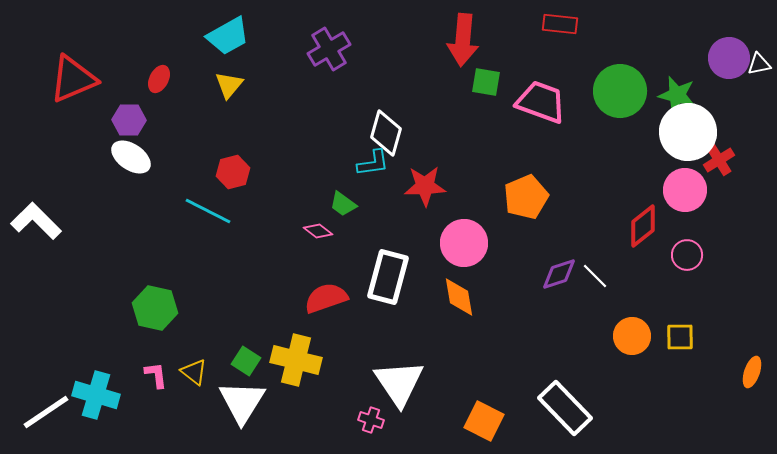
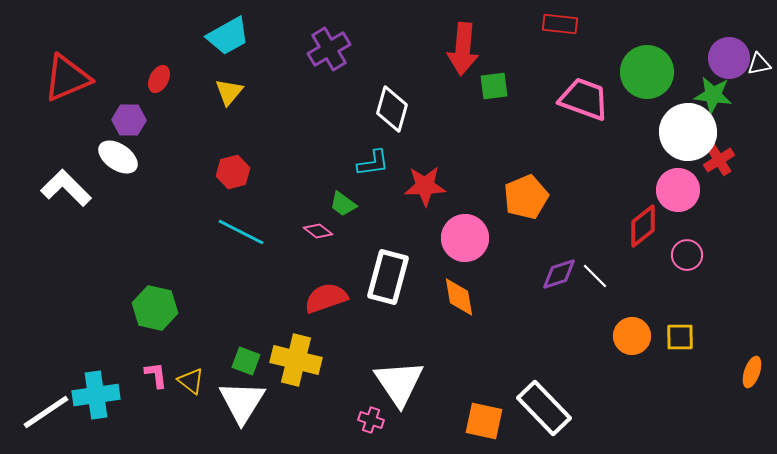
red arrow at (463, 40): moved 9 px down
red triangle at (73, 79): moved 6 px left, 1 px up
green square at (486, 82): moved 8 px right, 4 px down; rotated 16 degrees counterclockwise
yellow triangle at (229, 85): moved 7 px down
green circle at (620, 91): moved 27 px right, 19 px up
green star at (677, 95): moved 36 px right; rotated 6 degrees counterclockwise
pink trapezoid at (541, 102): moved 43 px right, 3 px up
white diamond at (386, 133): moved 6 px right, 24 px up
white ellipse at (131, 157): moved 13 px left
pink circle at (685, 190): moved 7 px left
cyan line at (208, 211): moved 33 px right, 21 px down
white L-shape at (36, 221): moved 30 px right, 33 px up
pink circle at (464, 243): moved 1 px right, 5 px up
green square at (246, 361): rotated 12 degrees counterclockwise
yellow triangle at (194, 372): moved 3 px left, 9 px down
cyan cross at (96, 395): rotated 24 degrees counterclockwise
white rectangle at (565, 408): moved 21 px left
orange square at (484, 421): rotated 15 degrees counterclockwise
